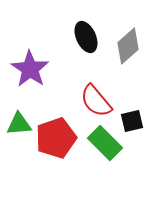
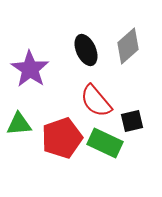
black ellipse: moved 13 px down
red pentagon: moved 6 px right
green rectangle: rotated 20 degrees counterclockwise
